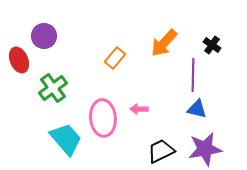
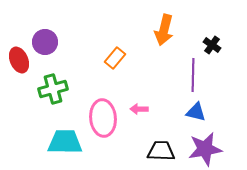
purple circle: moved 1 px right, 6 px down
orange arrow: moved 13 px up; rotated 28 degrees counterclockwise
green cross: moved 1 px down; rotated 20 degrees clockwise
blue triangle: moved 1 px left, 3 px down
cyan trapezoid: moved 1 px left, 3 px down; rotated 48 degrees counterclockwise
black trapezoid: rotated 28 degrees clockwise
